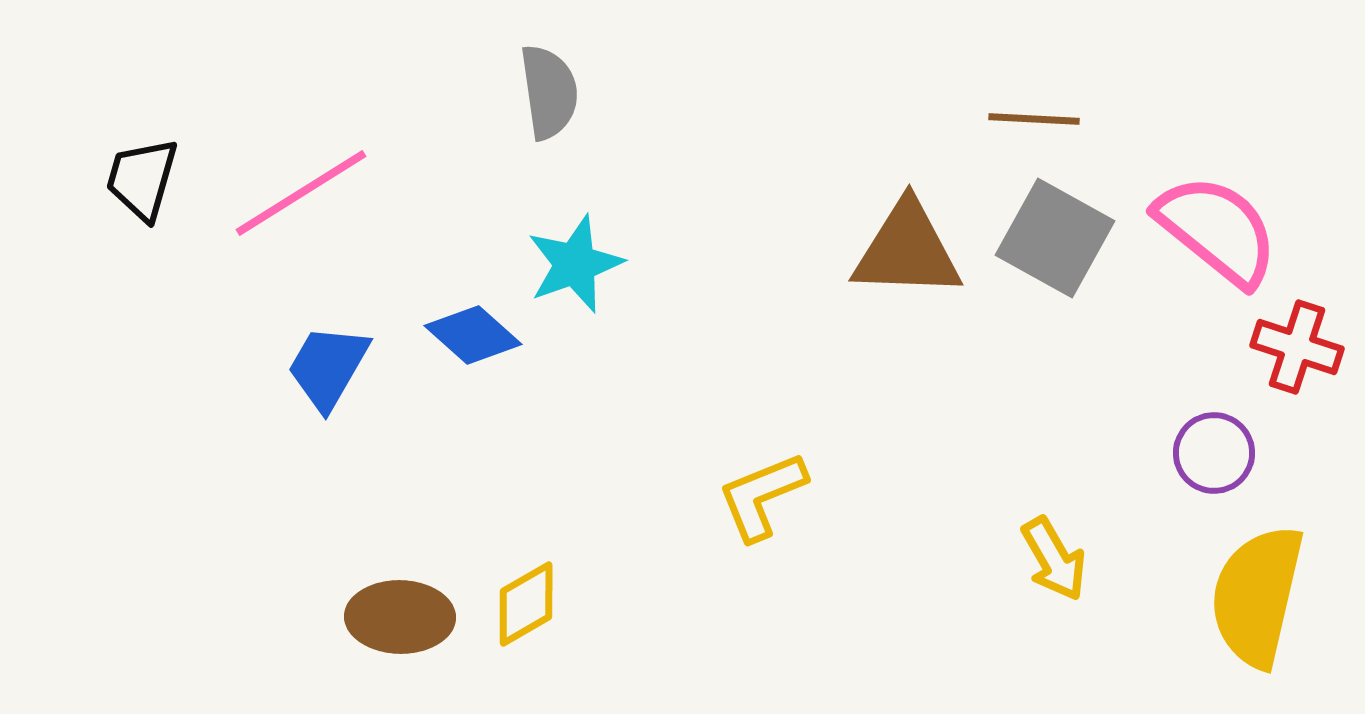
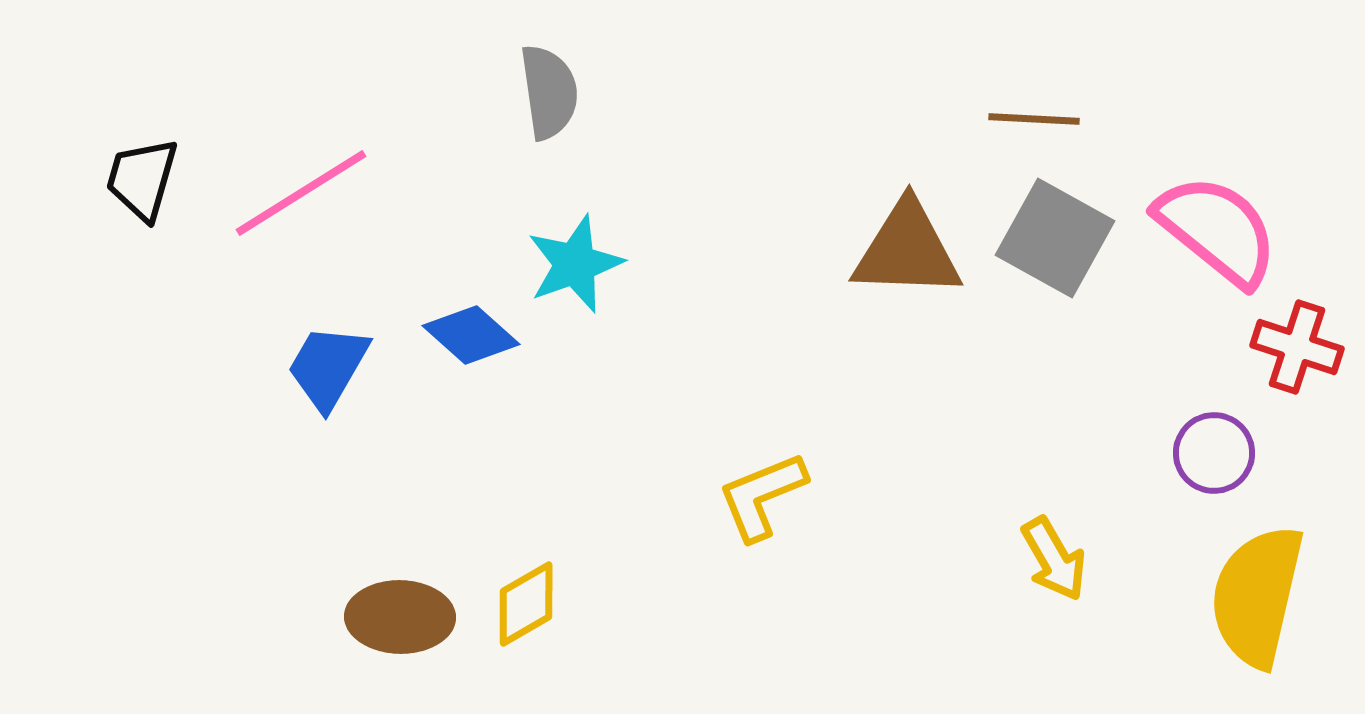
blue diamond: moved 2 px left
